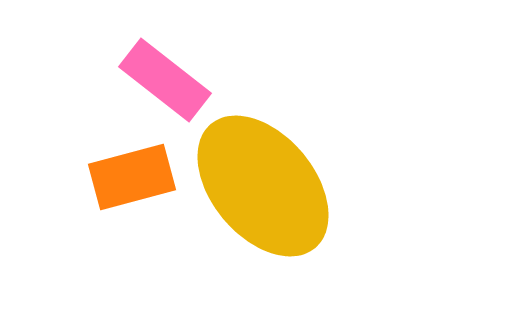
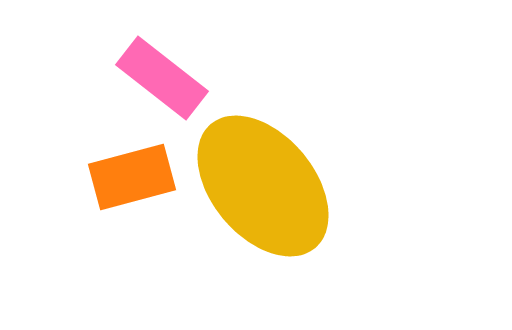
pink rectangle: moved 3 px left, 2 px up
